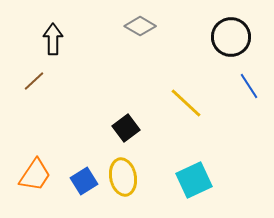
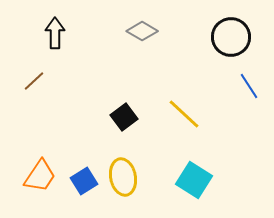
gray diamond: moved 2 px right, 5 px down
black arrow: moved 2 px right, 6 px up
yellow line: moved 2 px left, 11 px down
black square: moved 2 px left, 11 px up
orange trapezoid: moved 5 px right, 1 px down
cyan square: rotated 33 degrees counterclockwise
